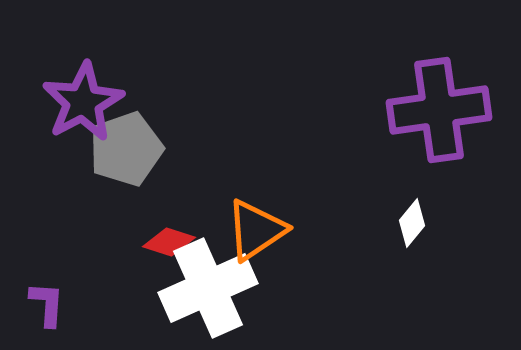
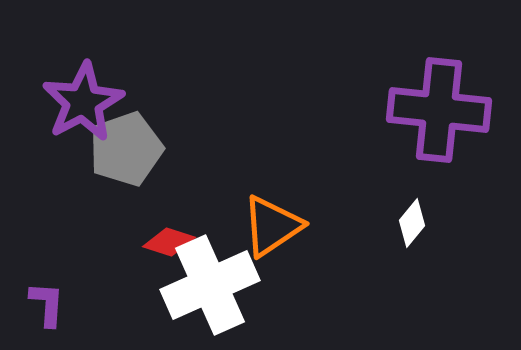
purple cross: rotated 14 degrees clockwise
orange triangle: moved 16 px right, 4 px up
white cross: moved 2 px right, 3 px up
